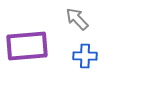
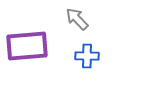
blue cross: moved 2 px right
